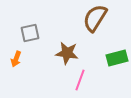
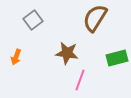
gray square: moved 3 px right, 13 px up; rotated 24 degrees counterclockwise
orange arrow: moved 2 px up
